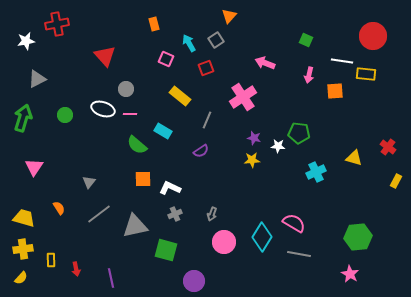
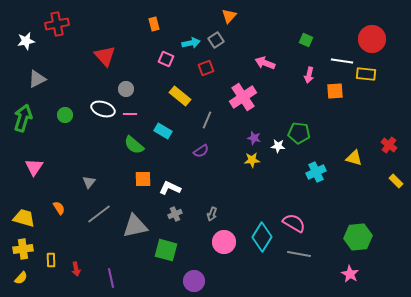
red circle at (373, 36): moved 1 px left, 3 px down
cyan arrow at (189, 43): moved 2 px right; rotated 108 degrees clockwise
green semicircle at (137, 145): moved 3 px left
red cross at (388, 147): moved 1 px right, 2 px up
yellow rectangle at (396, 181): rotated 72 degrees counterclockwise
